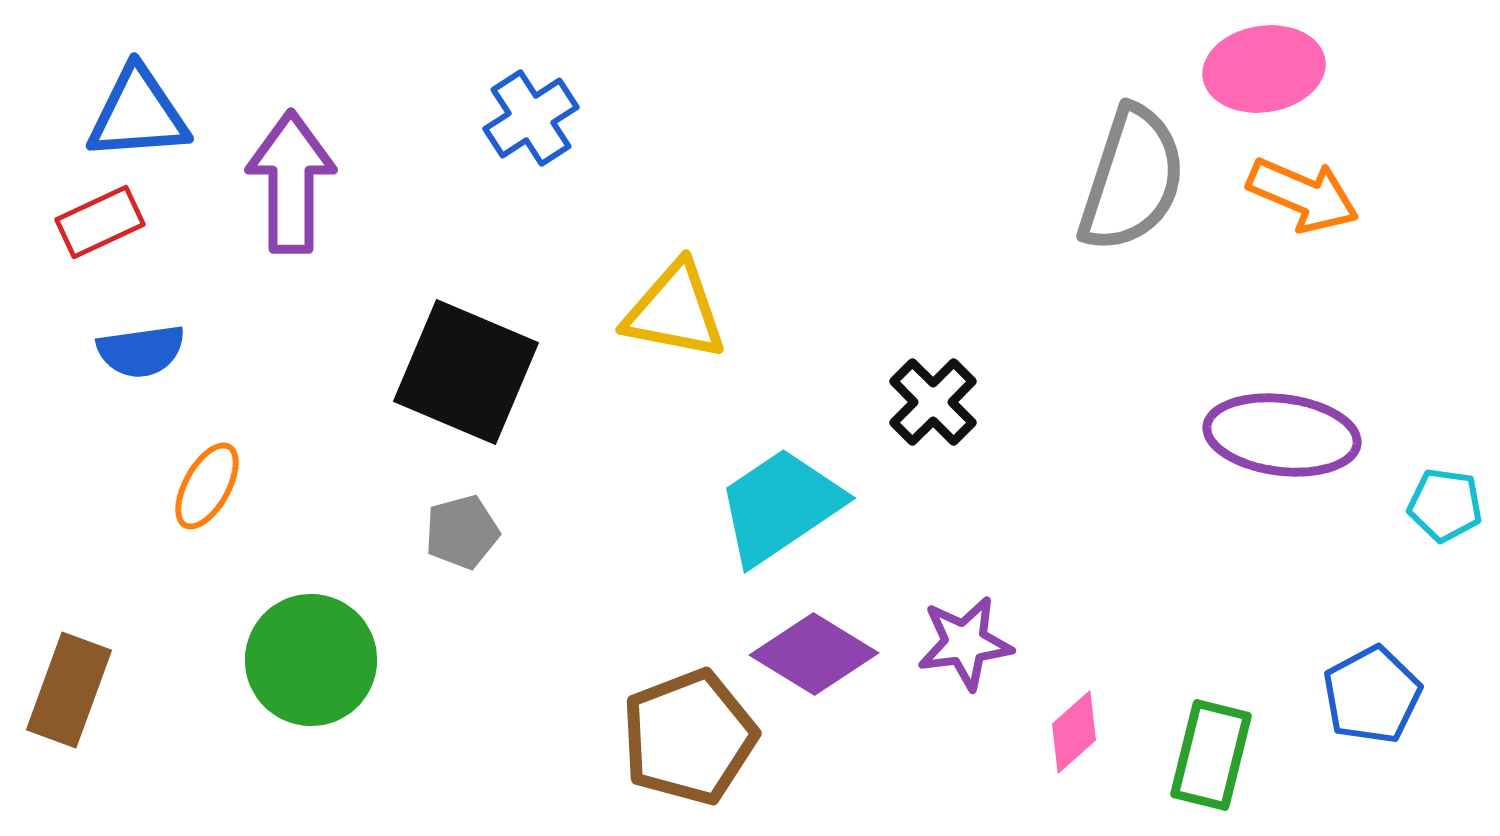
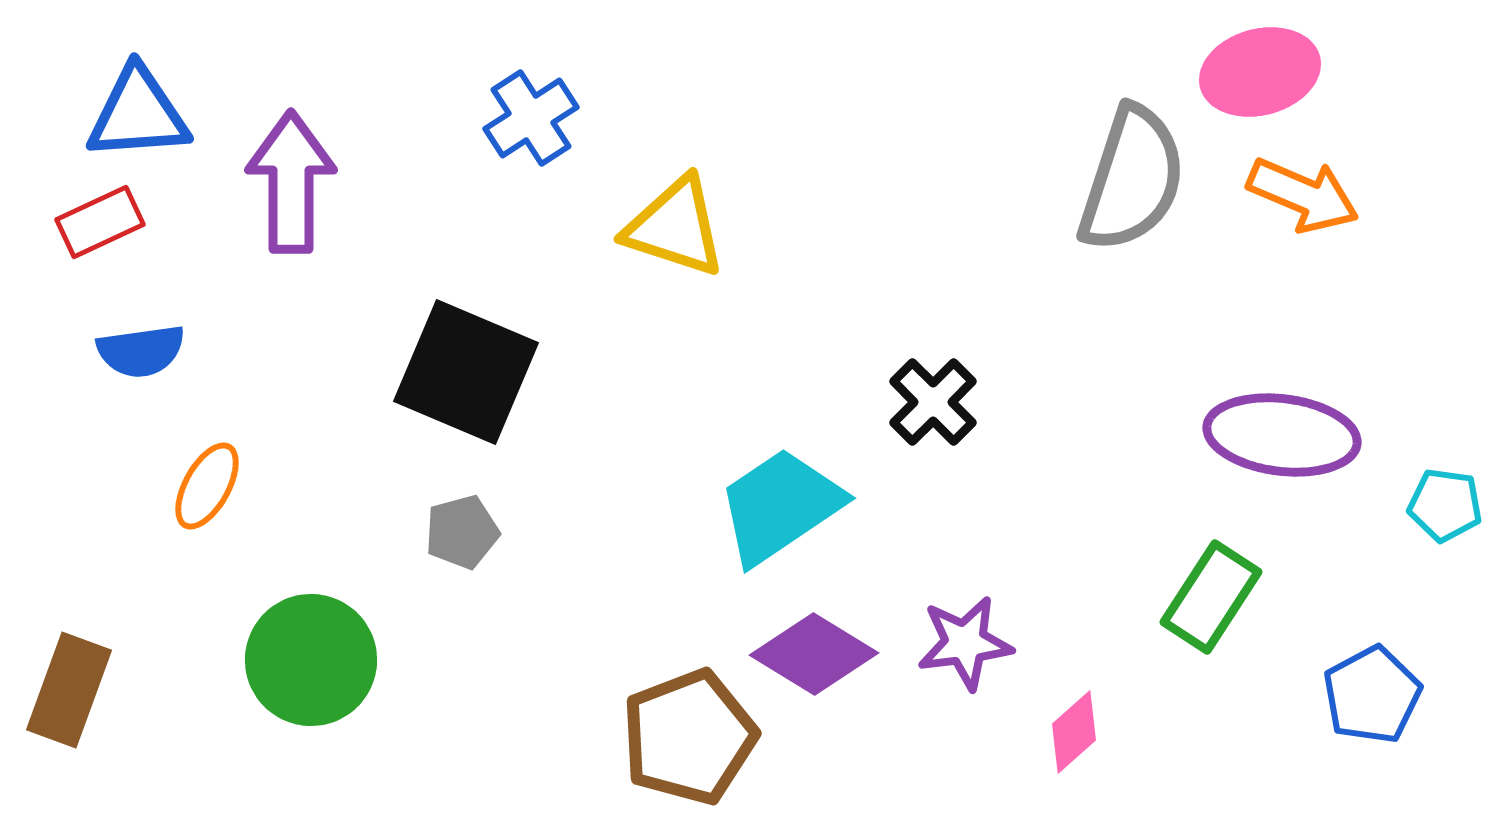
pink ellipse: moved 4 px left, 3 px down; rotated 6 degrees counterclockwise
yellow triangle: moved 84 px up; rotated 7 degrees clockwise
green rectangle: moved 158 px up; rotated 19 degrees clockwise
